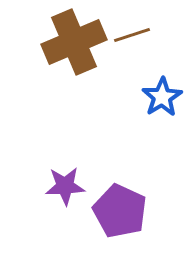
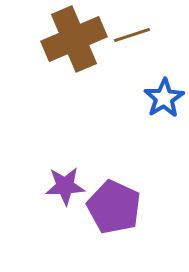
brown cross: moved 3 px up
blue star: moved 2 px right, 1 px down
purple pentagon: moved 6 px left, 4 px up
